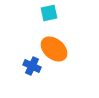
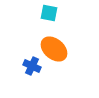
cyan square: rotated 24 degrees clockwise
